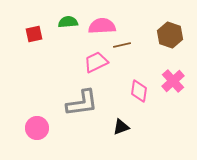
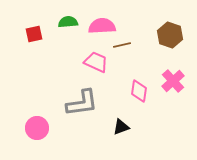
pink trapezoid: rotated 50 degrees clockwise
